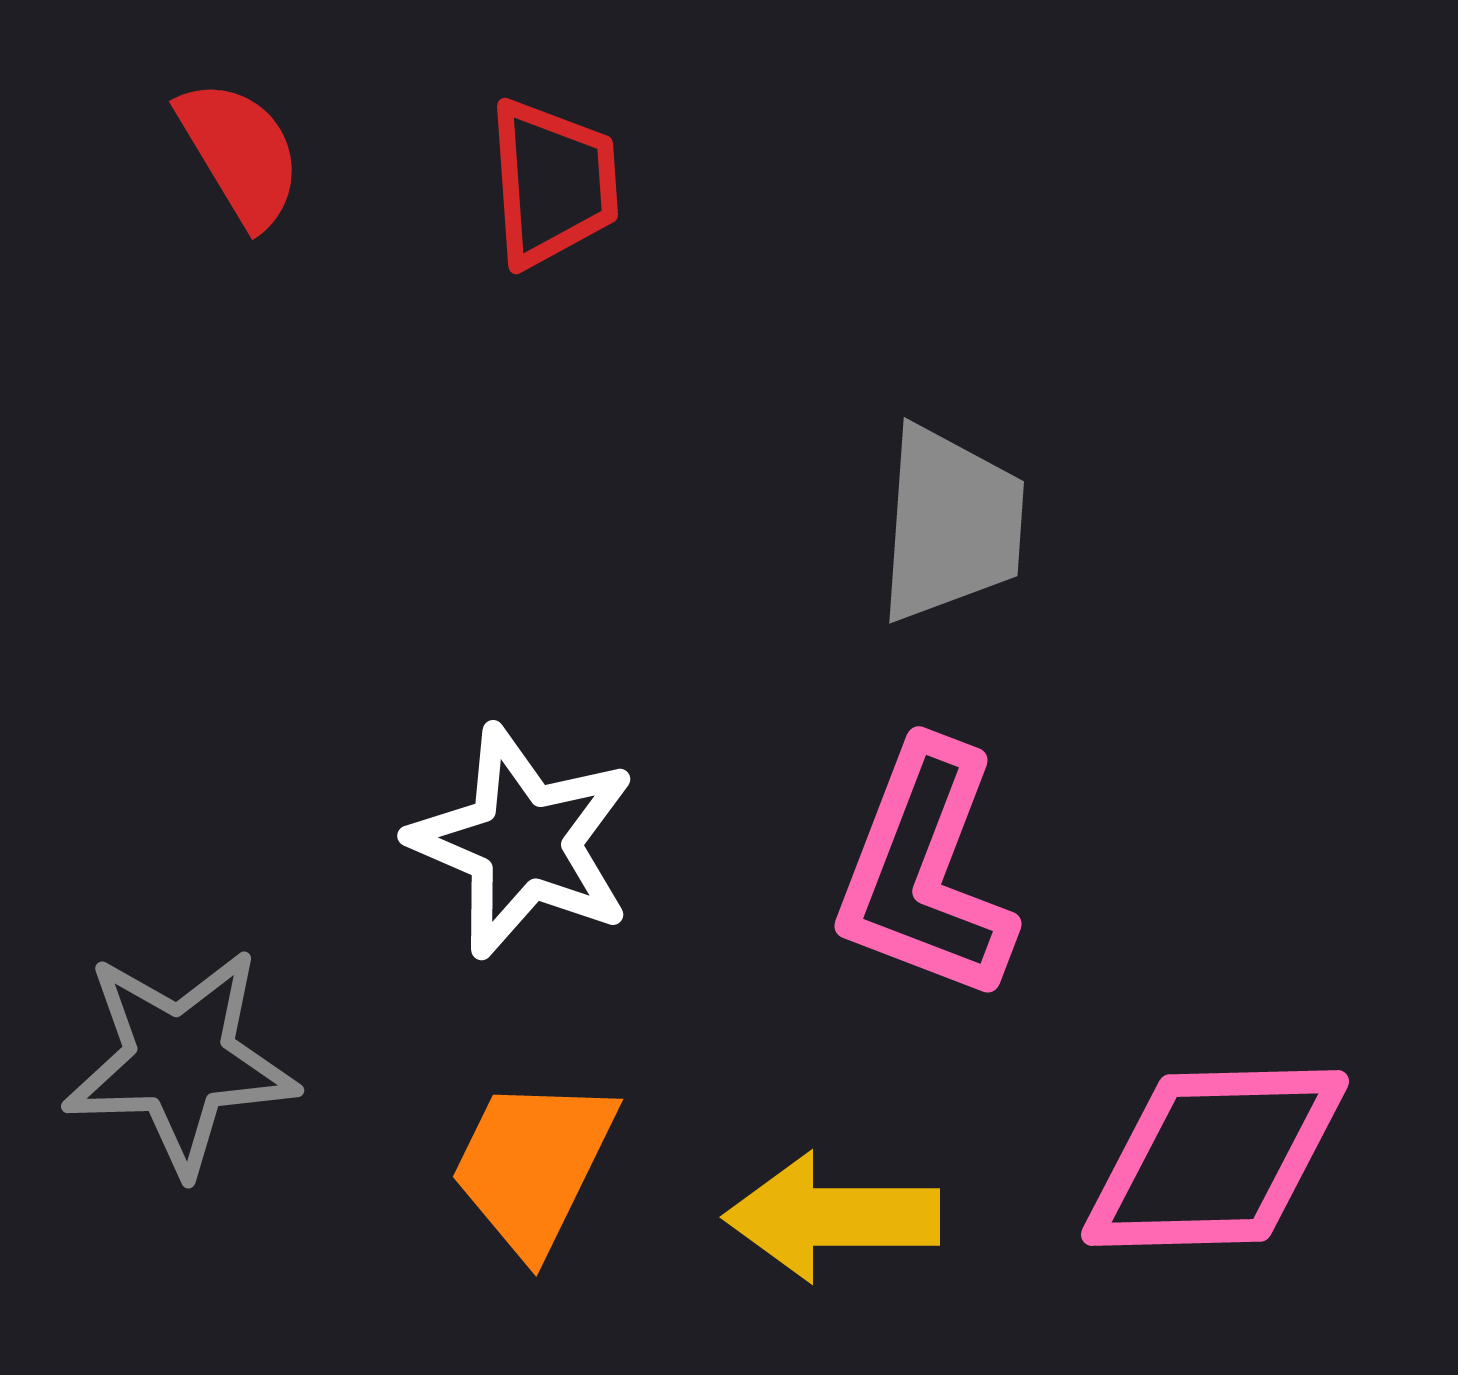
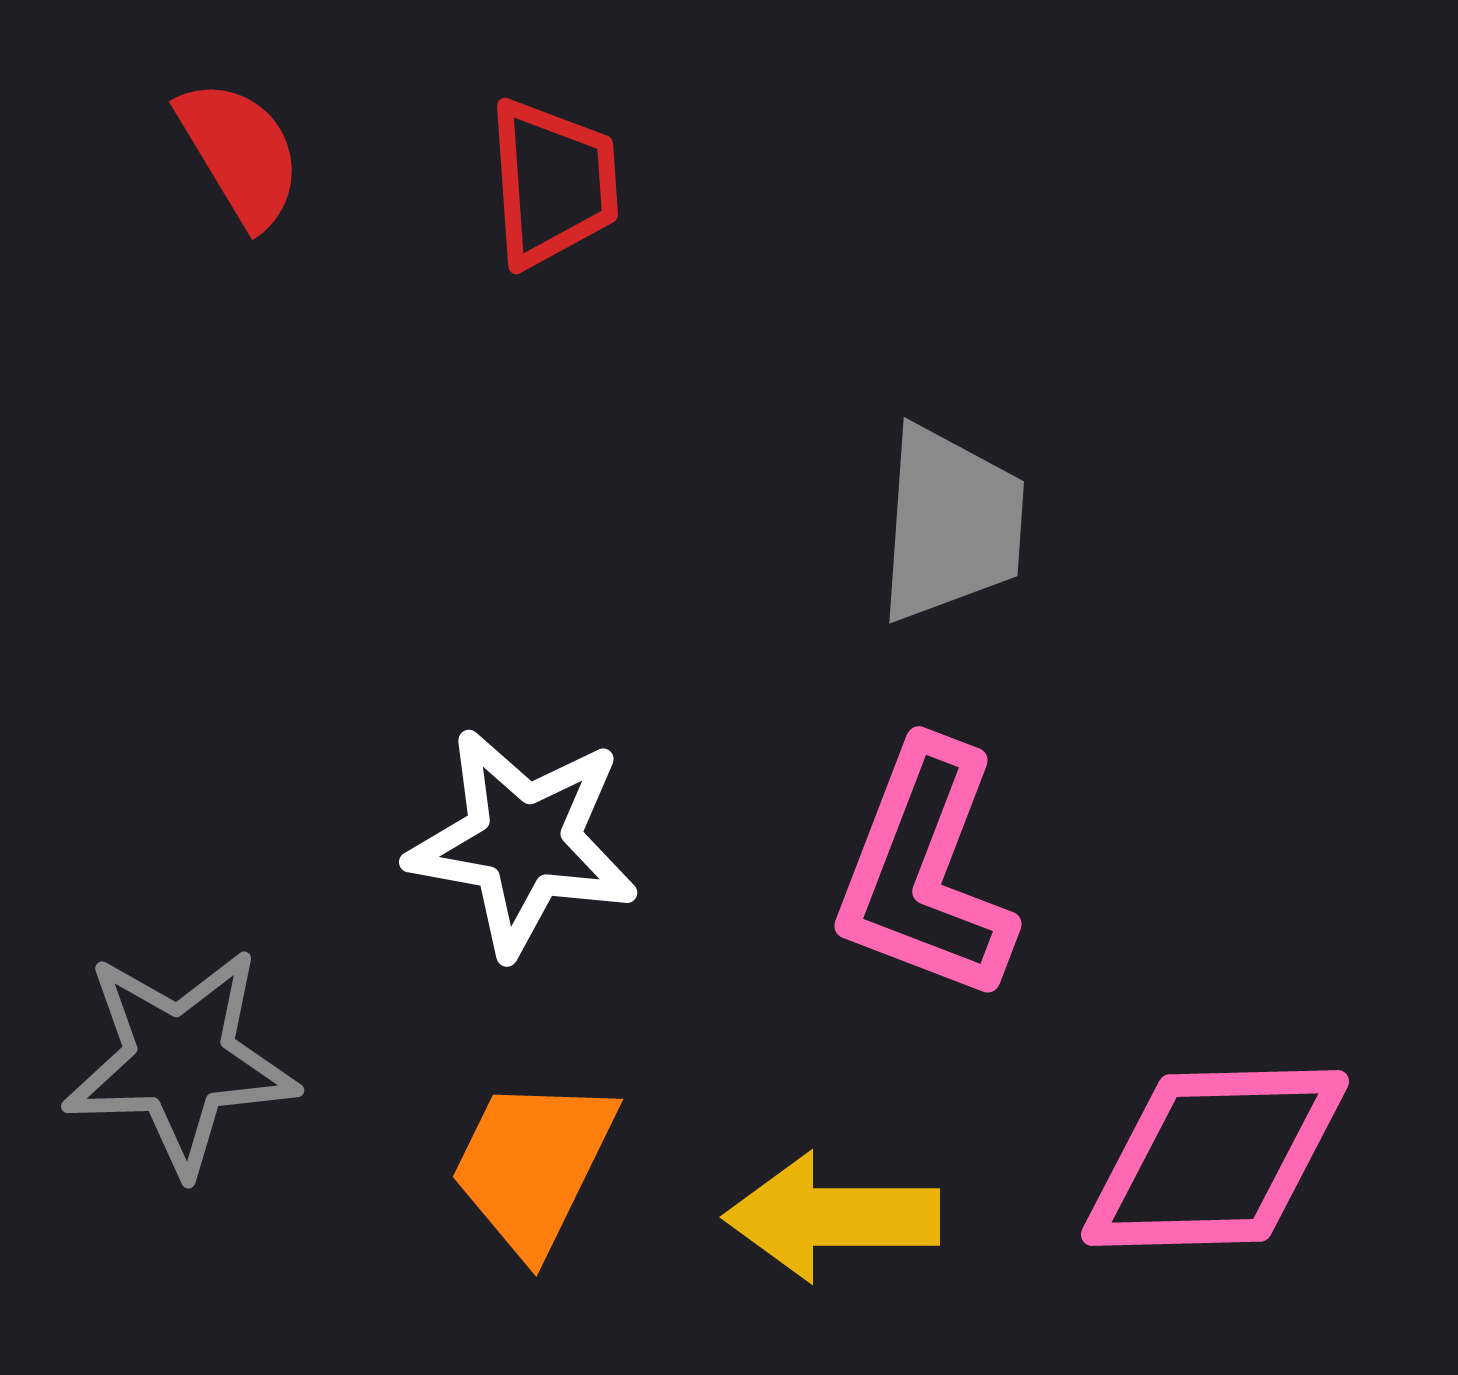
white star: rotated 13 degrees counterclockwise
